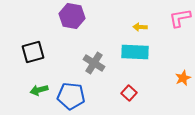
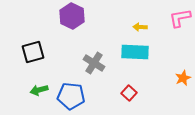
purple hexagon: rotated 15 degrees clockwise
